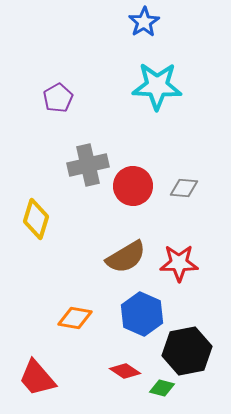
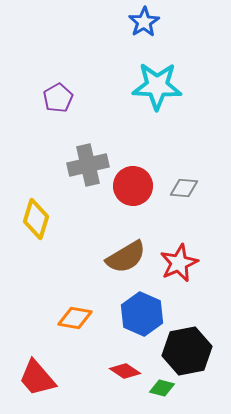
red star: rotated 24 degrees counterclockwise
